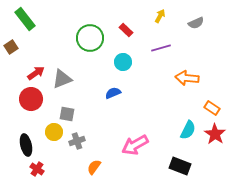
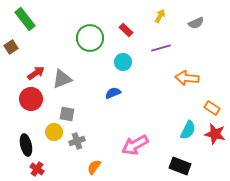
red star: rotated 20 degrees counterclockwise
